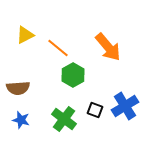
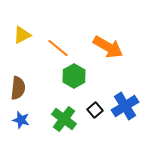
yellow triangle: moved 3 px left
orange arrow: rotated 20 degrees counterclockwise
green hexagon: moved 1 px right, 1 px down
brown semicircle: rotated 80 degrees counterclockwise
black square: rotated 28 degrees clockwise
